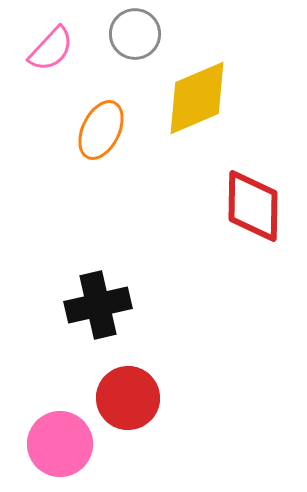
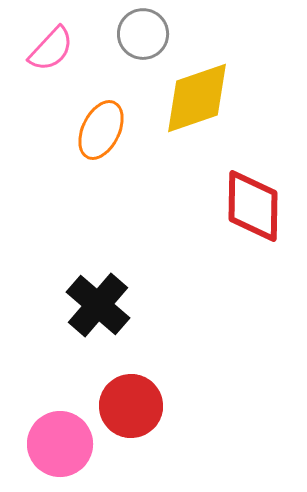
gray circle: moved 8 px right
yellow diamond: rotated 4 degrees clockwise
black cross: rotated 36 degrees counterclockwise
red circle: moved 3 px right, 8 px down
